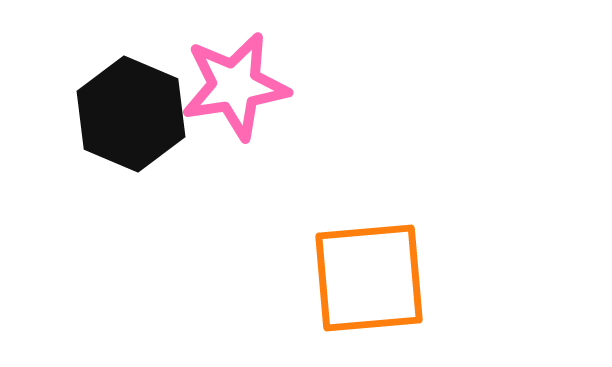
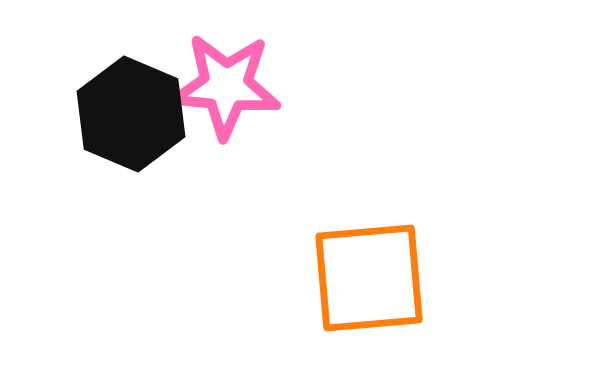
pink star: moved 9 px left; rotated 14 degrees clockwise
